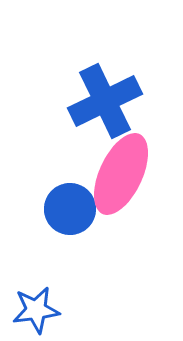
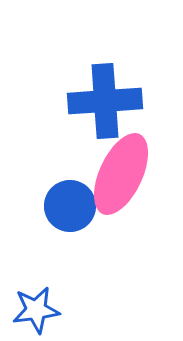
blue cross: rotated 22 degrees clockwise
blue circle: moved 3 px up
